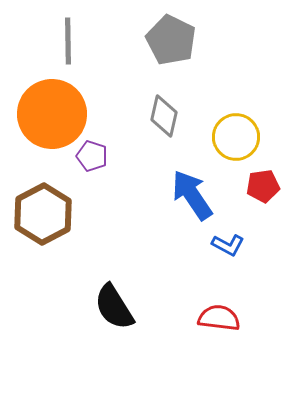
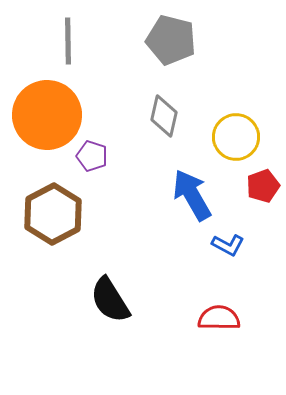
gray pentagon: rotated 12 degrees counterclockwise
orange circle: moved 5 px left, 1 px down
red pentagon: rotated 12 degrees counterclockwise
blue arrow: rotated 4 degrees clockwise
brown hexagon: moved 10 px right
black semicircle: moved 4 px left, 7 px up
red semicircle: rotated 6 degrees counterclockwise
